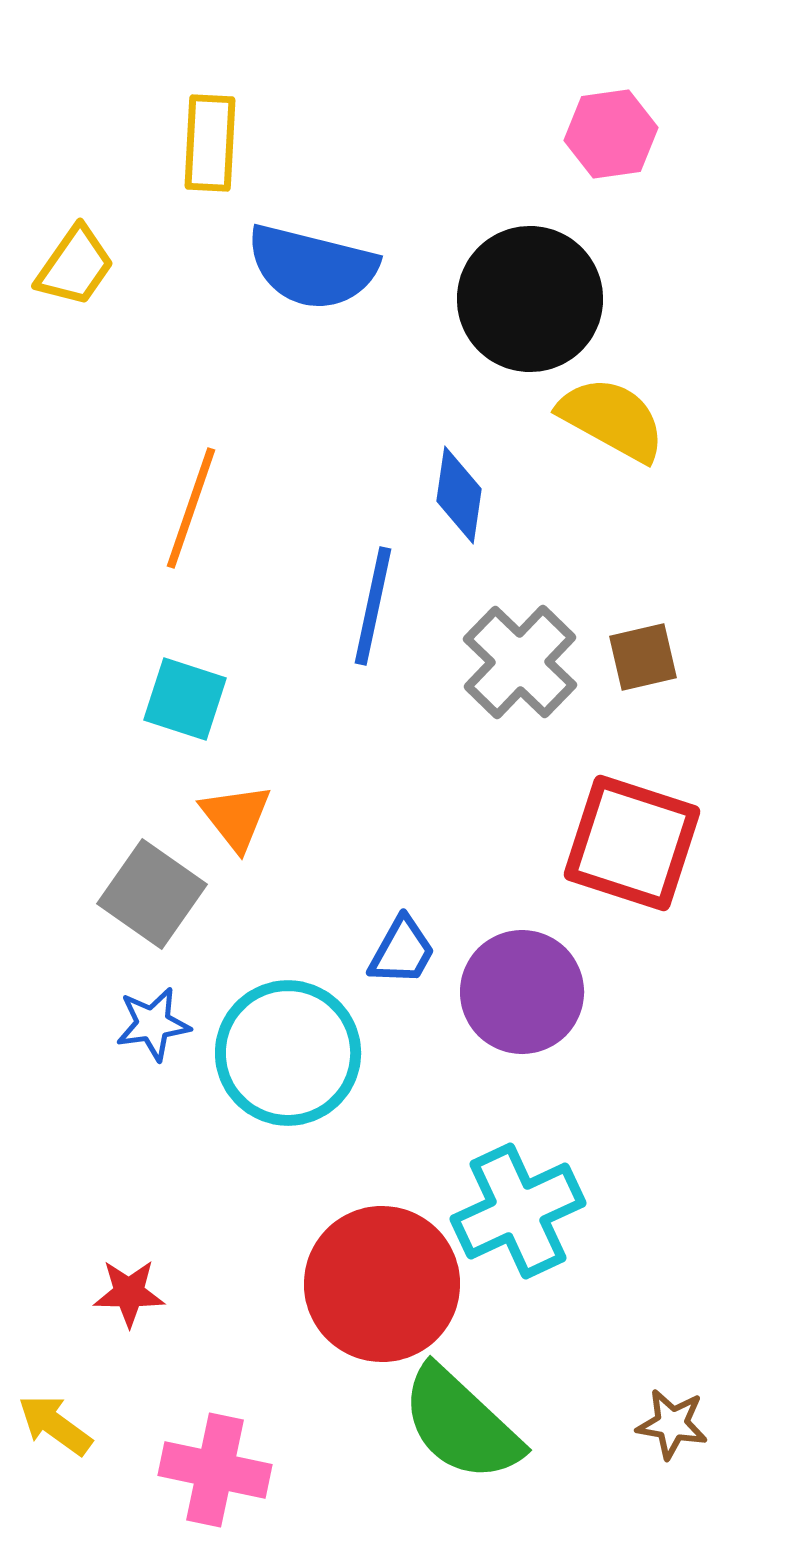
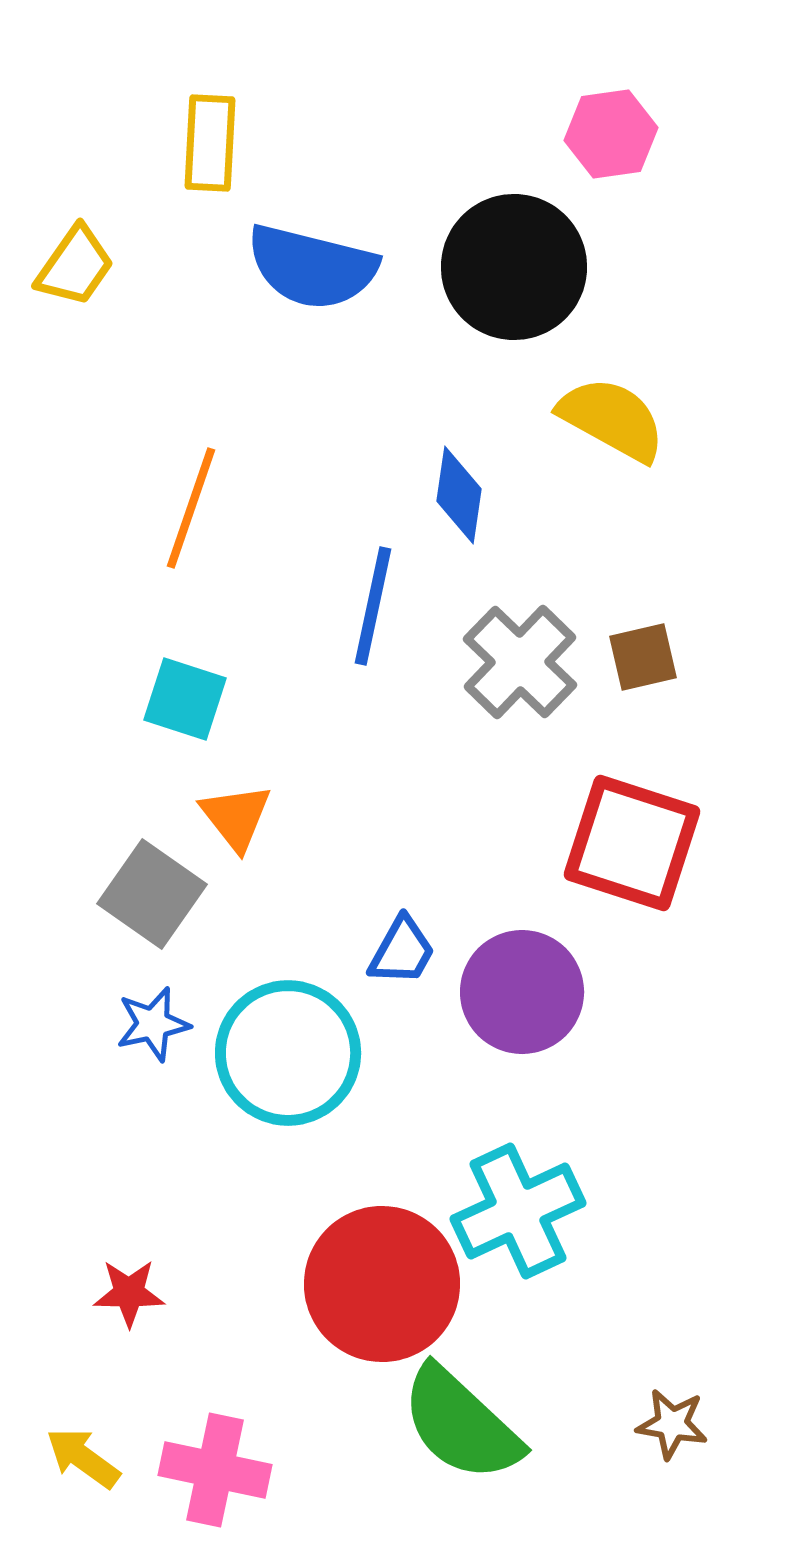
black circle: moved 16 px left, 32 px up
blue star: rotated 4 degrees counterclockwise
yellow arrow: moved 28 px right, 33 px down
